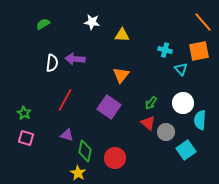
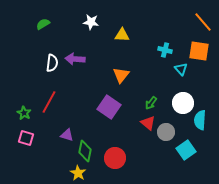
white star: moved 1 px left
orange square: rotated 20 degrees clockwise
red line: moved 16 px left, 2 px down
